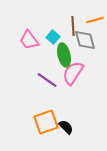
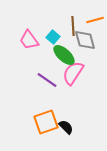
green ellipse: rotated 35 degrees counterclockwise
